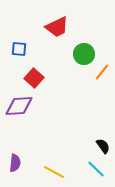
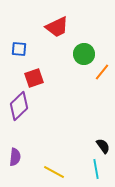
red square: rotated 30 degrees clockwise
purple diamond: rotated 40 degrees counterclockwise
purple semicircle: moved 6 px up
cyan line: rotated 36 degrees clockwise
